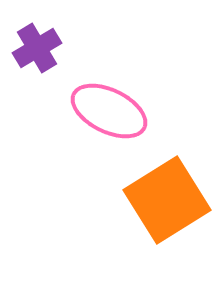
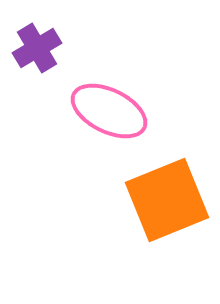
orange square: rotated 10 degrees clockwise
